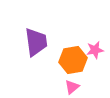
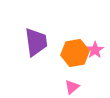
pink star: rotated 24 degrees counterclockwise
orange hexagon: moved 2 px right, 7 px up
